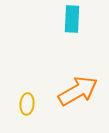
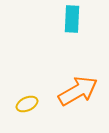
yellow ellipse: rotated 60 degrees clockwise
